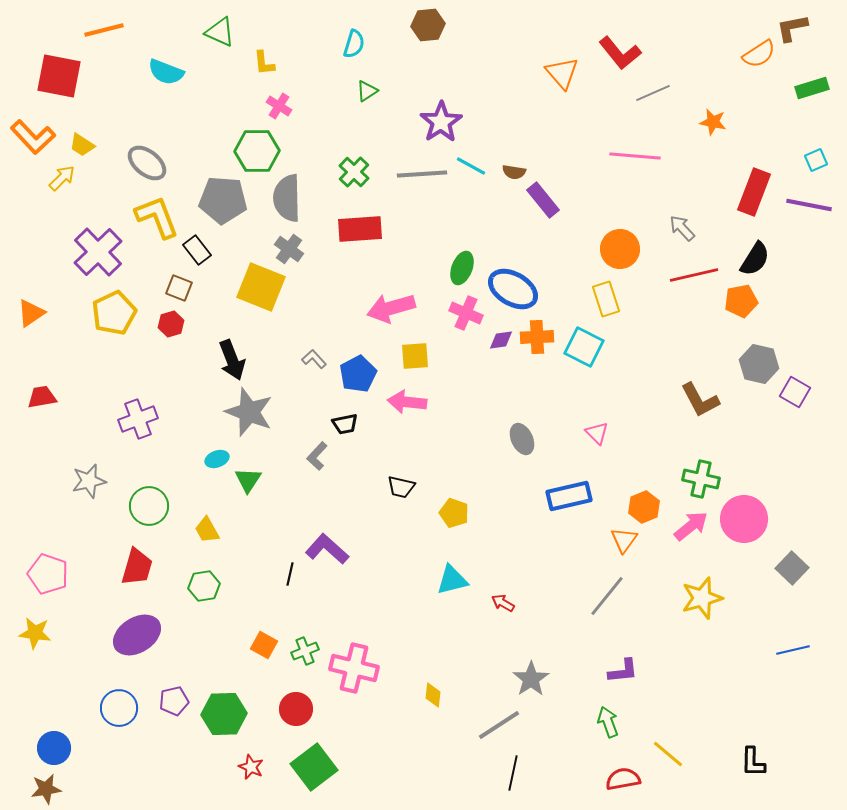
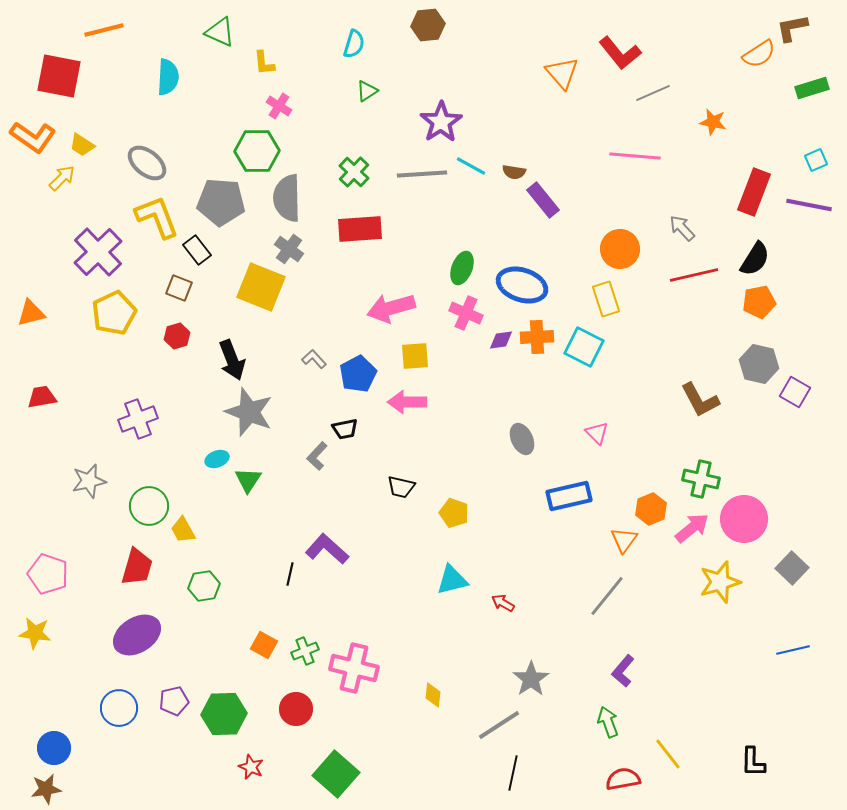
cyan semicircle at (166, 72): moved 2 px right, 5 px down; rotated 108 degrees counterclockwise
orange L-shape at (33, 137): rotated 12 degrees counterclockwise
gray pentagon at (223, 200): moved 2 px left, 2 px down
blue ellipse at (513, 289): moved 9 px right, 4 px up; rotated 12 degrees counterclockwise
orange pentagon at (741, 301): moved 18 px right, 1 px down
orange triangle at (31, 313): rotated 20 degrees clockwise
red hexagon at (171, 324): moved 6 px right, 12 px down
pink arrow at (407, 402): rotated 6 degrees counterclockwise
black trapezoid at (345, 424): moved 5 px down
orange hexagon at (644, 507): moved 7 px right, 2 px down
pink arrow at (691, 526): moved 1 px right, 2 px down
yellow trapezoid at (207, 530): moved 24 px left
yellow star at (702, 598): moved 18 px right, 16 px up
purple L-shape at (623, 671): rotated 136 degrees clockwise
yellow line at (668, 754): rotated 12 degrees clockwise
green square at (314, 767): moved 22 px right, 7 px down; rotated 12 degrees counterclockwise
